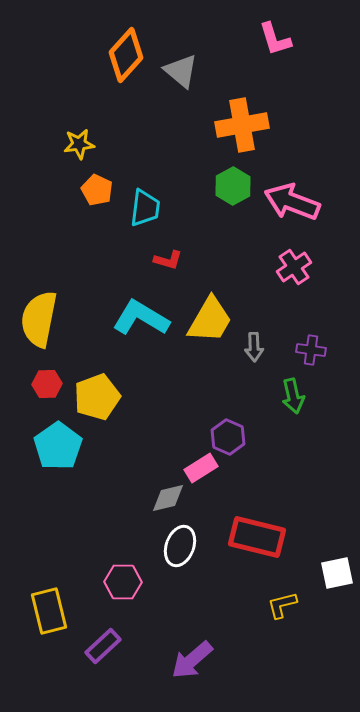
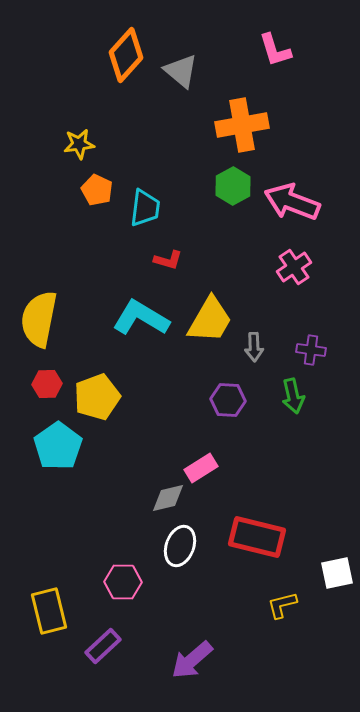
pink L-shape: moved 11 px down
purple hexagon: moved 37 px up; rotated 20 degrees counterclockwise
